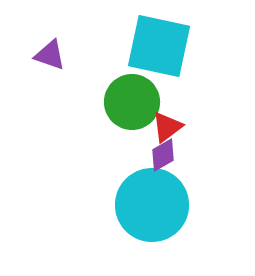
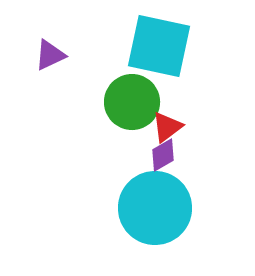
purple triangle: rotated 44 degrees counterclockwise
cyan circle: moved 3 px right, 3 px down
